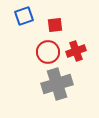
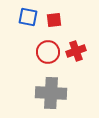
blue square: moved 4 px right, 1 px down; rotated 30 degrees clockwise
red square: moved 1 px left, 5 px up
gray cross: moved 6 px left, 9 px down; rotated 20 degrees clockwise
